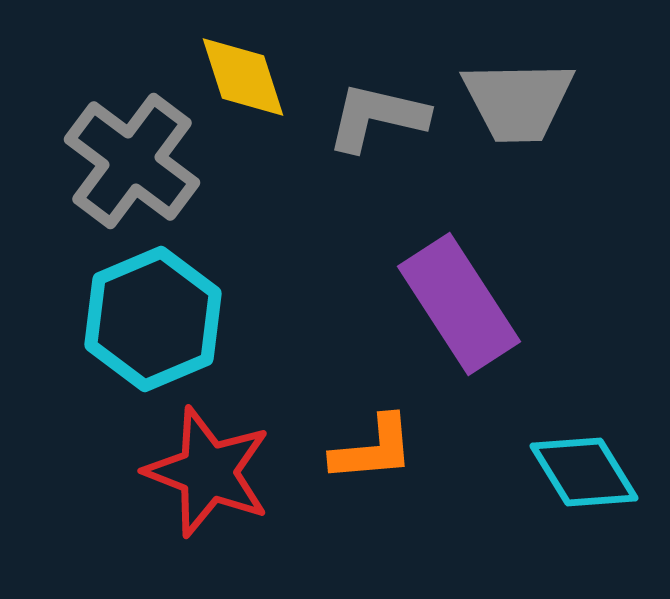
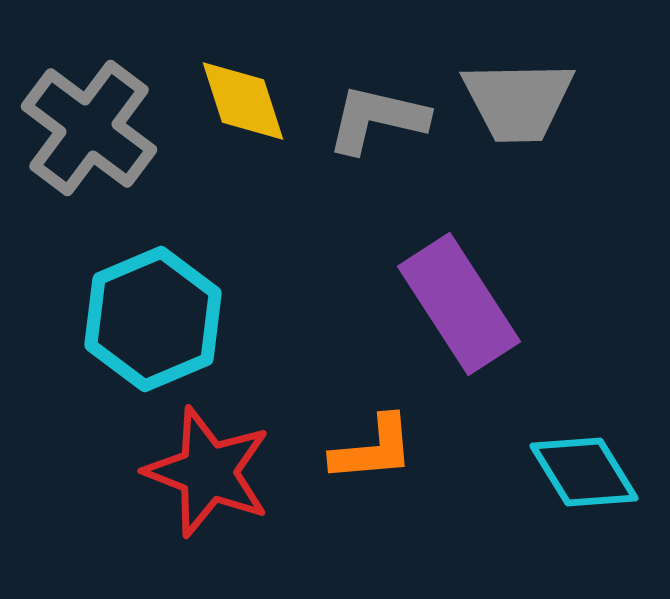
yellow diamond: moved 24 px down
gray L-shape: moved 2 px down
gray cross: moved 43 px left, 33 px up
